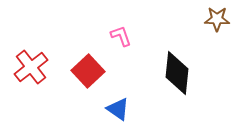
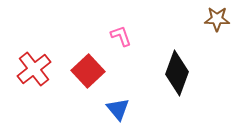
red cross: moved 3 px right, 2 px down
black diamond: rotated 15 degrees clockwise
blue triangle: rotated 15 degrees clockwise
